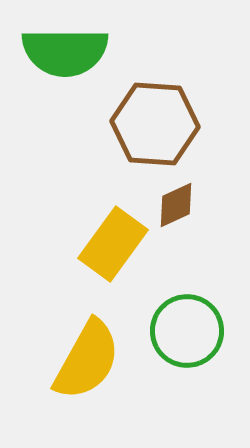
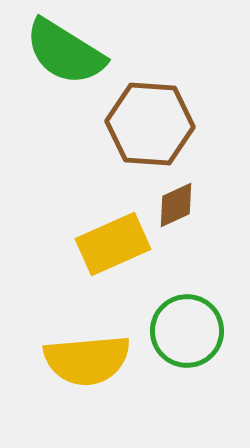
green semicircle: rotated 32 degrees clockwise
brown hexagon: moved 5 px left
yellow rectangle: rotated 30 degrees clockwise
yellow semicircle: rotated 56 degrees clockwise
